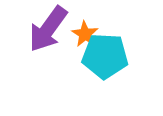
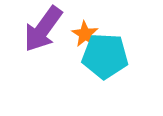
purple arrow: moved 5 px left
